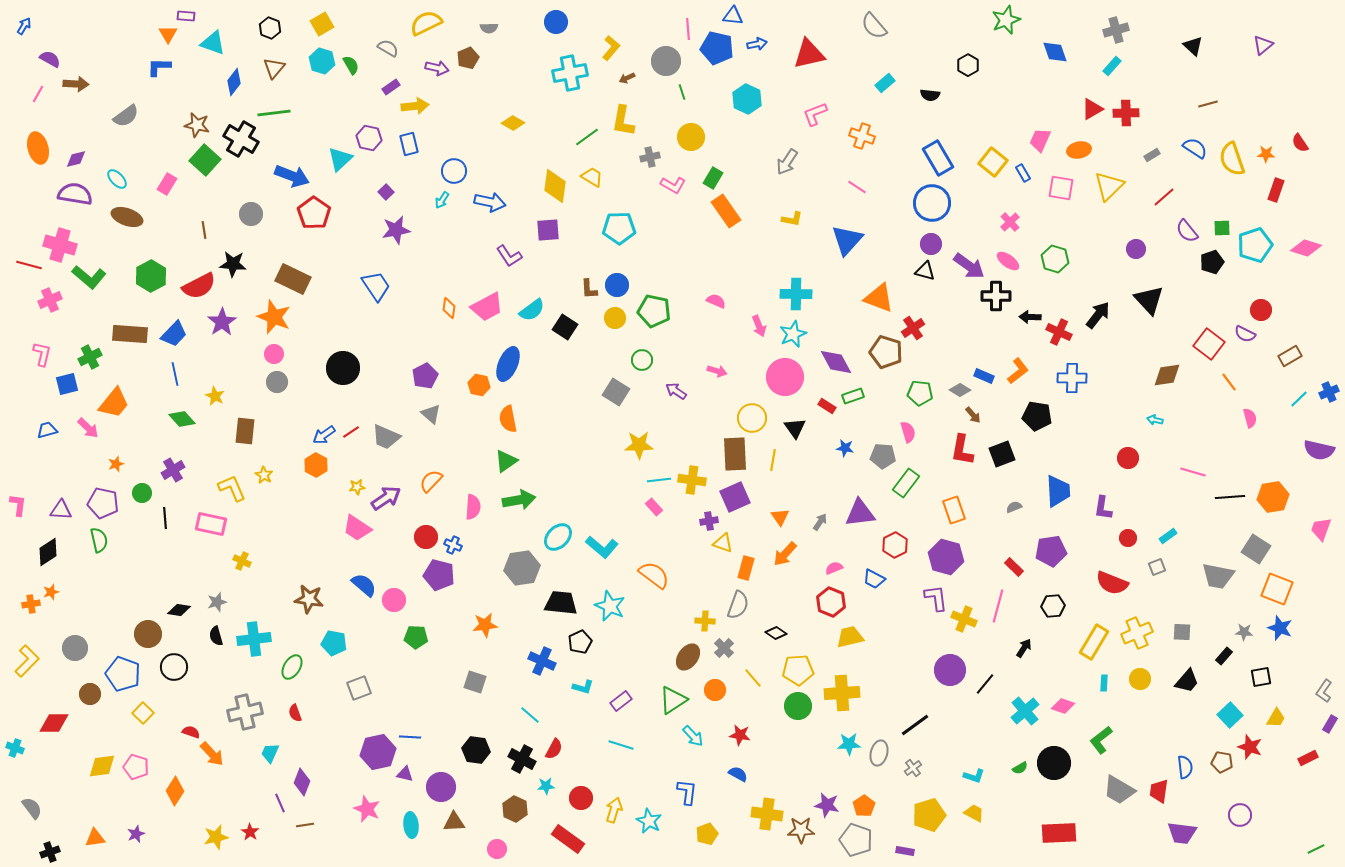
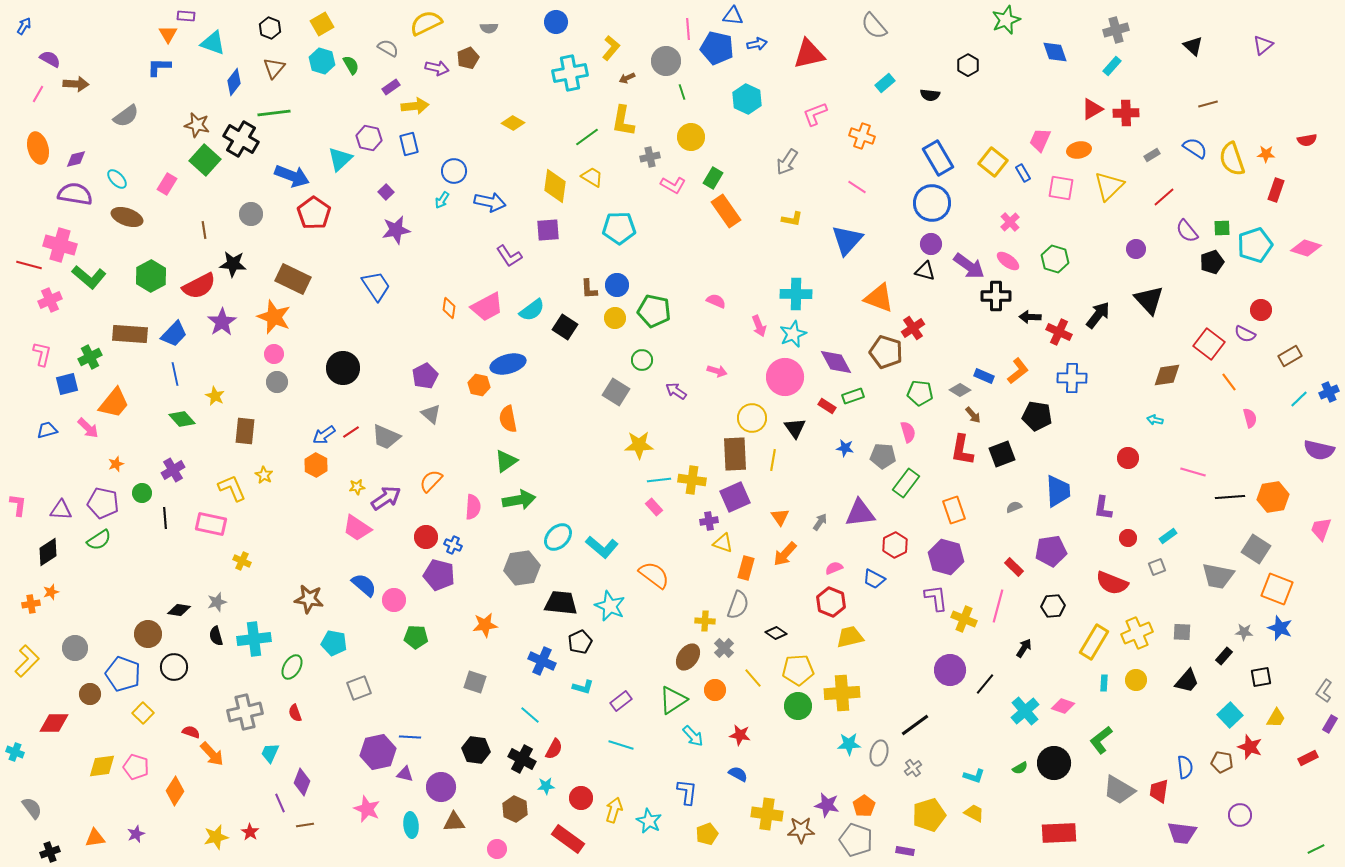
red semicircle at (1300, 143): moved 7 px right, 3 px up; rotated 66 degrees counterclockwise
blue ellipse at (508, 364): rotated 52 degrees clockwise
green semicircle at (99, 540): rotated 70 degrees clockwise
yellow circle at (1140, 679): moved 4 px left, 1 px down
cyan cross at (15, 748): moved 4 px down
